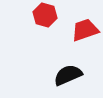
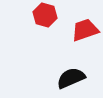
black semicircle: moved 3 px right, 3 px down
